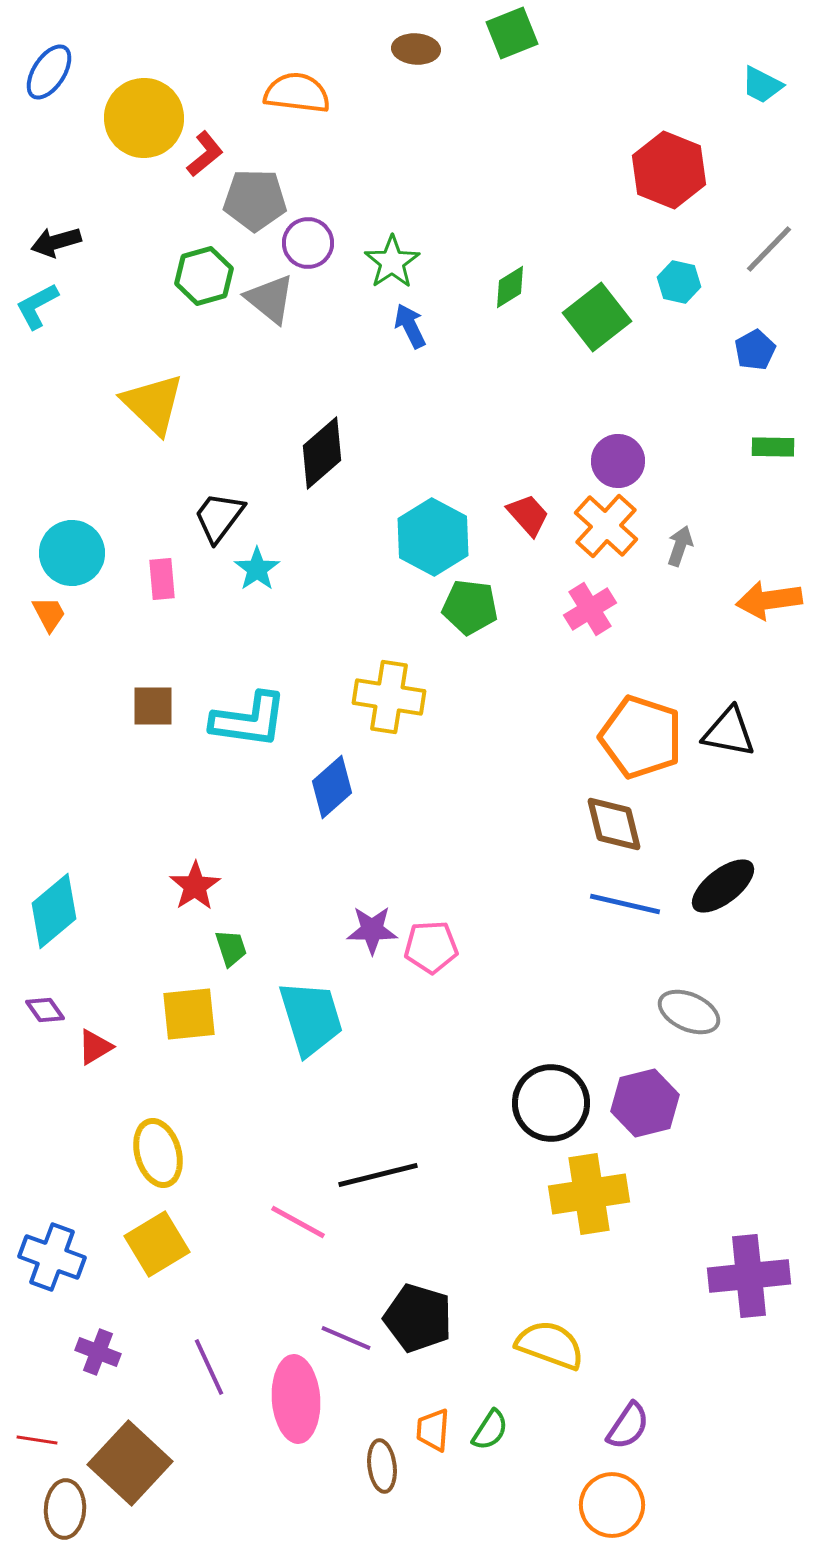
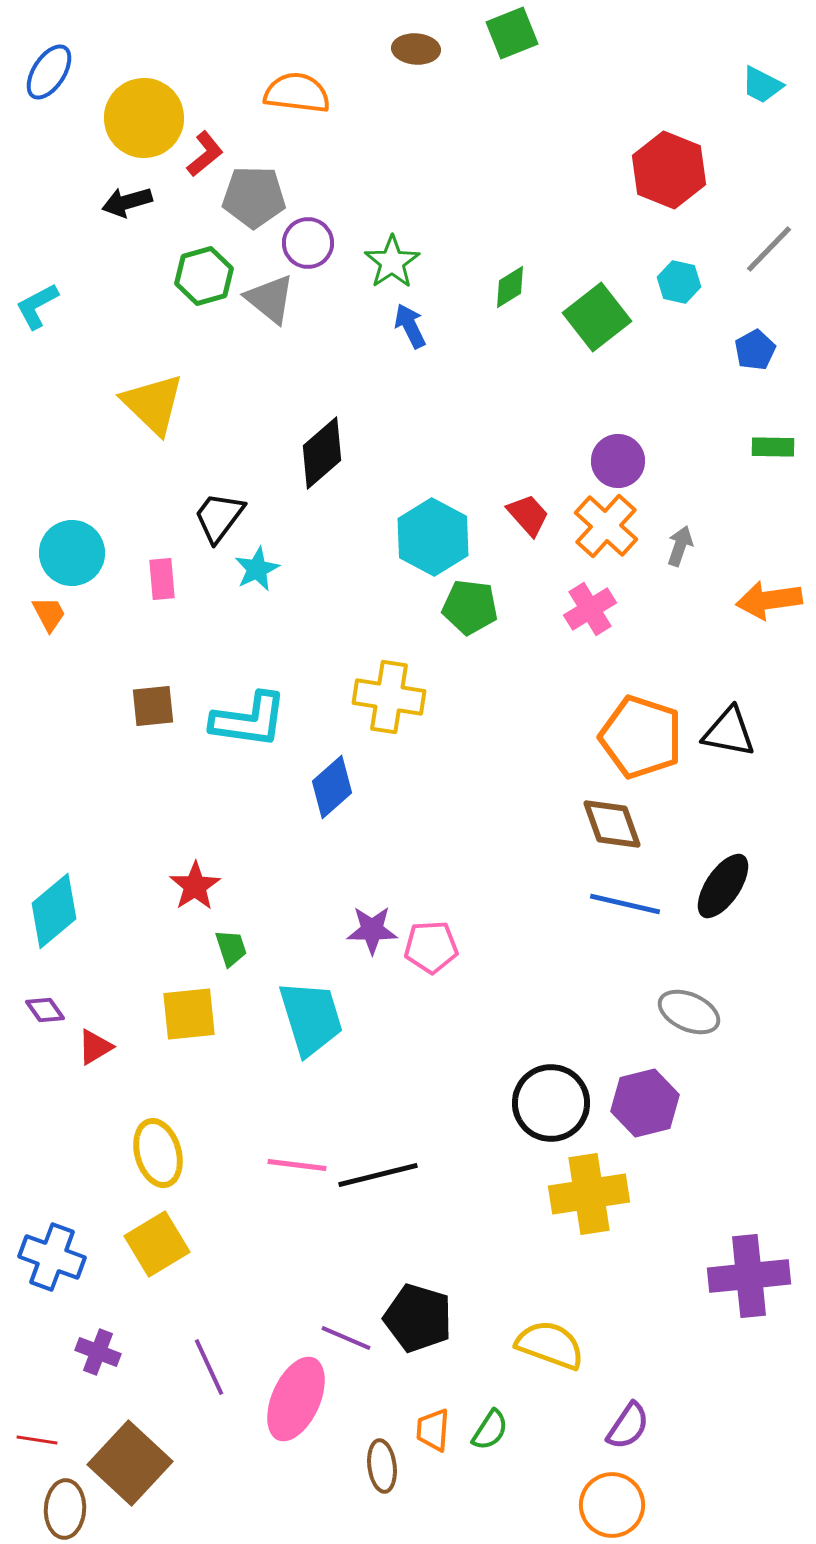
gray pentagon at (255, 200): moved 1 px left, 3 px up
black arrow at (56, 242): moved 71 px right, 40 px up
cyan star at (257, 569): rotated 9 degrees clockwise
brown square at (153, 706): rotated 6 degrees counterclockwise
brown diamond at (614, 824): moved 2 px left; rotated 6 degrees counterclockwise
black ellipse at (723, 886): rotated 18 degrees counterclockwise
pink line at (298, 1222): moved 1 px left, 57 px up; rotated 22 degrees counterclockwise
pink ellipse at (296, 1399): rotated 28 degrees clockwise
